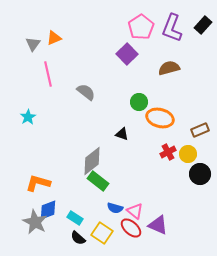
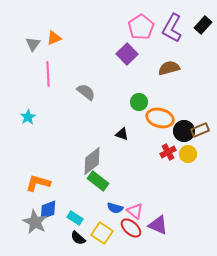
purple L-shape: rotated 8 degrees clockwise
pink line: rotated 10 degrees clockwise
black circle: moved 16 px left, 43 px up
